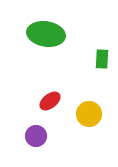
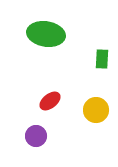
yellow circle: moved 7 px right, 4 px up
